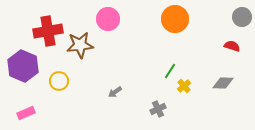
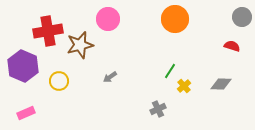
brown star: rotated 8 degrees counterclockwise
gray diamond: moved 2 px left, 1 px down
gray arrow: moved 5 px left, 15 px up
